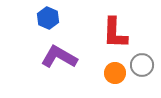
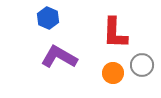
orange circle: moved 2 px left
